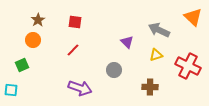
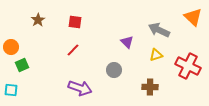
orange circle: moved 22 px left, 7 px down
